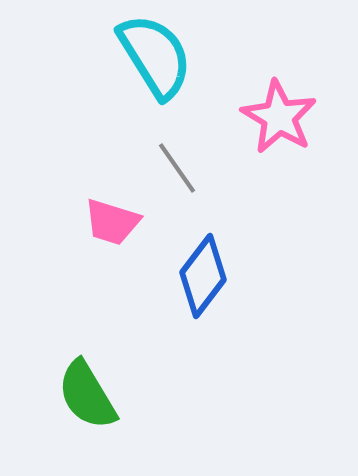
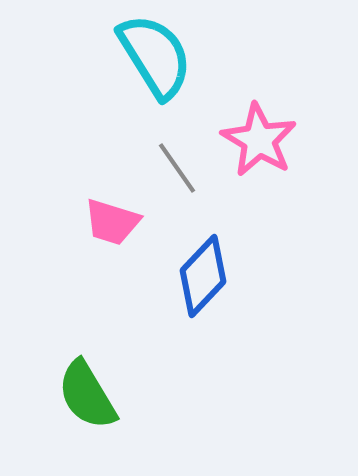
pink star: moved 20 px left, 23 px down
blue diamond: rotated 6 degrees clockwise
